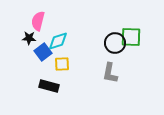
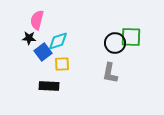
pink semicircle: moved 1 px left, 1 px up
black rectangle: rotated 12 degrees counterclockwise
